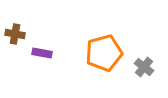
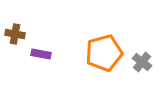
purple rectangle: moved 1 px left, 1 px down
gray cross: moved 2 px left, 5 px up
